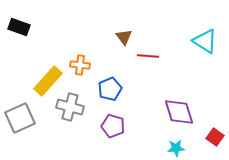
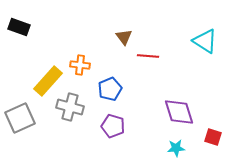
red square: moved 2 px left; rotated 18 degrees counterclockwise
